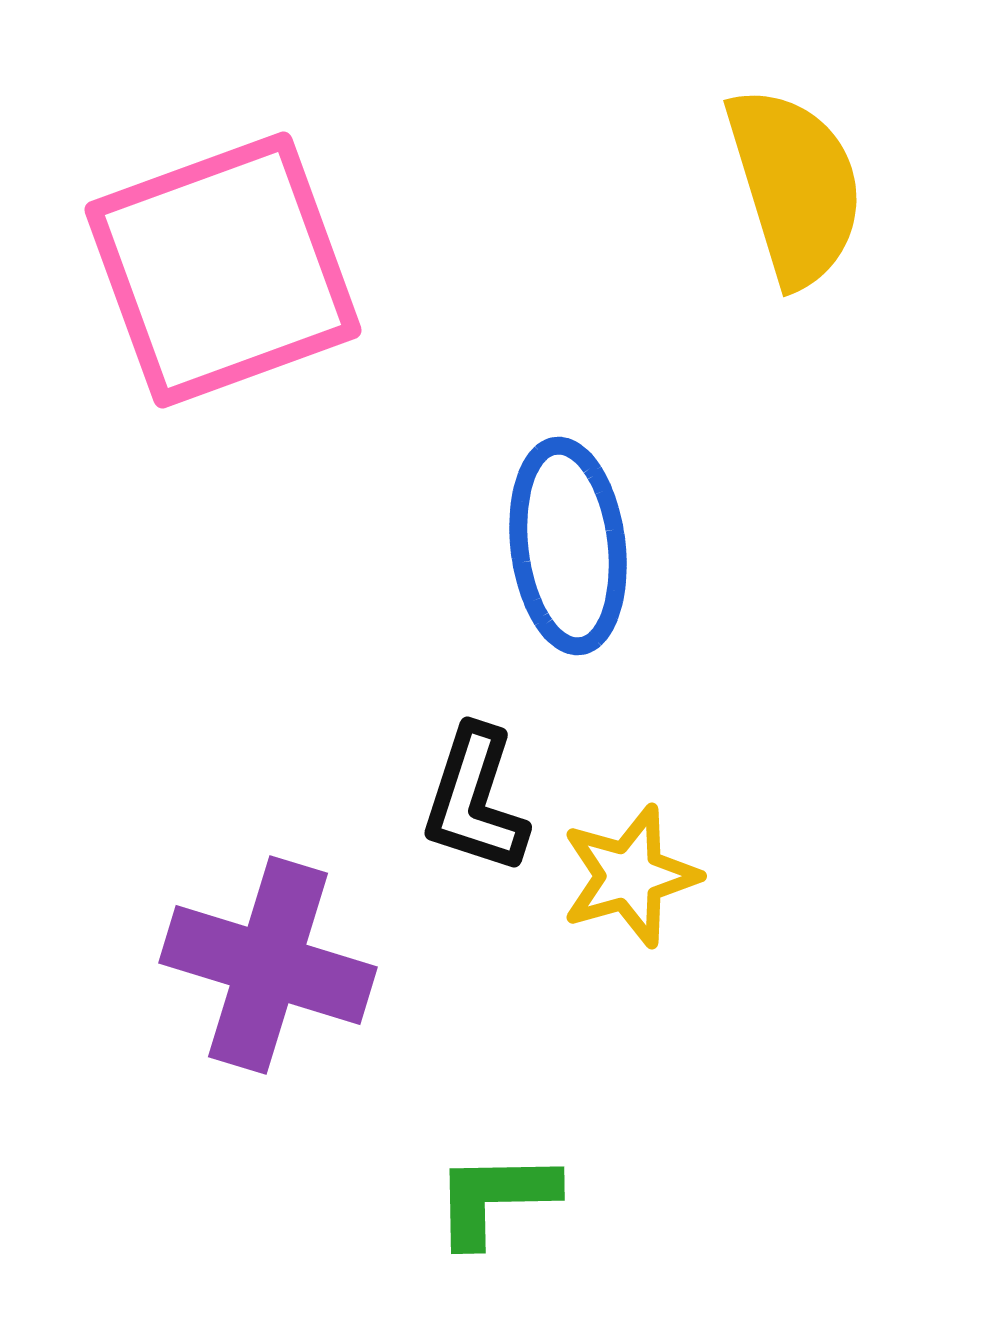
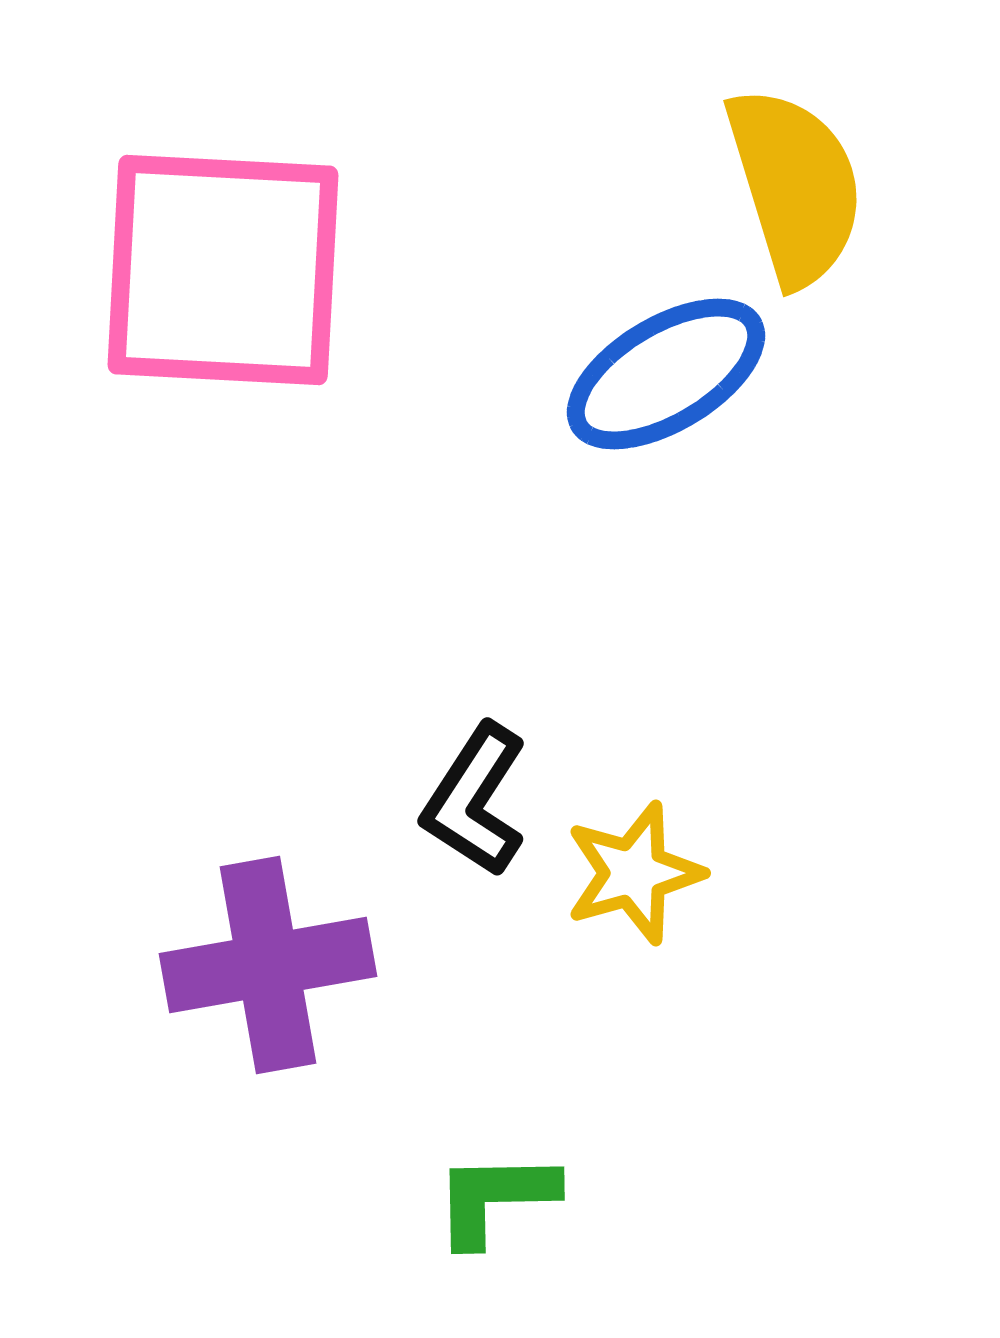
pink square: rotated 23 degrees clockwise
blue ellipse: moved 98 px right, 172 px up; rotated 66 degrees clockwise
black L-shape: rotated 15 degrees clockwise
yellow star: moved 4 px right, 3 px up
purple cross: rotated 27 degrees counterclockwise
